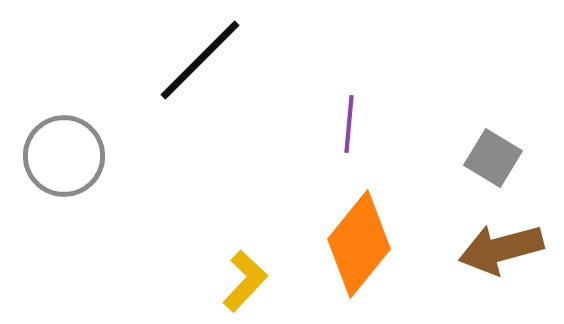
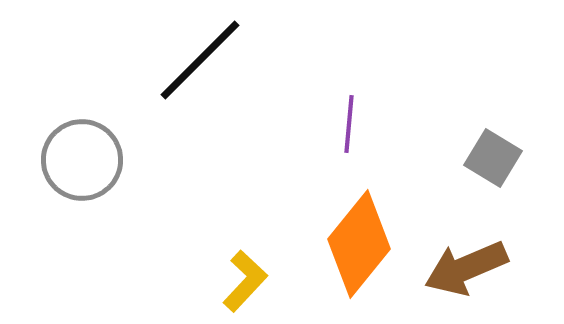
gray circle: moved 18 px right, 4 px down
brown arrow: moved 35 px left, 19 px down; rotated 8 degrees counterclockwise
